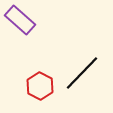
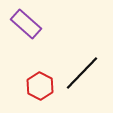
purple rectangle: moved 6 px right, 4 px down
